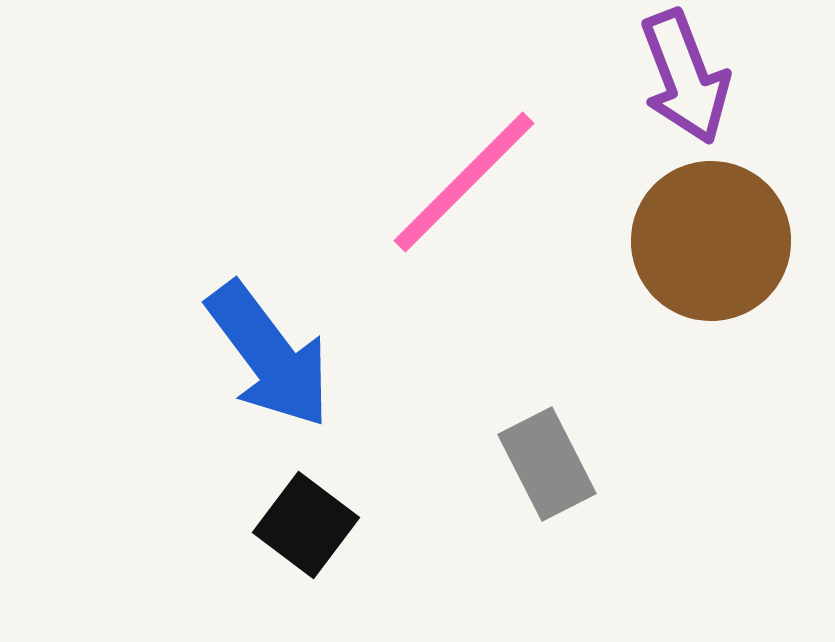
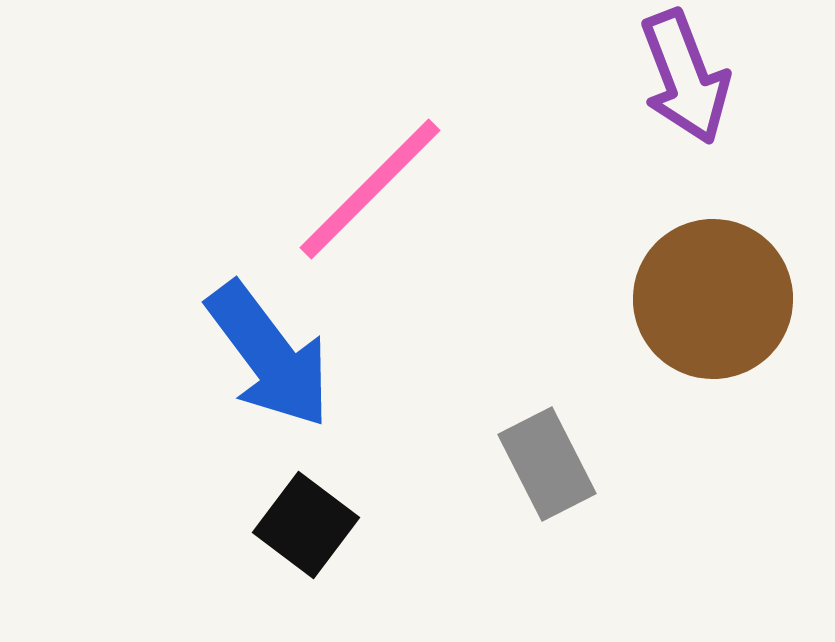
pink line: moved 94 px left, 7 px down
brown circle: moved 2 px right, 58 px down
